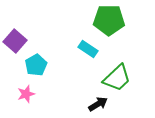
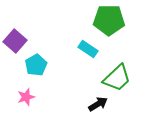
pink star: moved 3 px down
